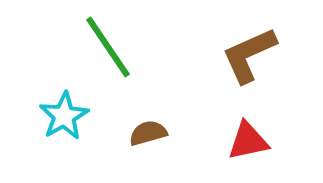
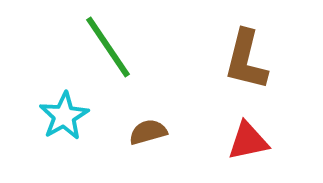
brown L-shape: moved 3 px left, 5 px down; rotated 52 degrees counterclockwise
brown semicircle: moved 1 px up
